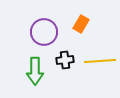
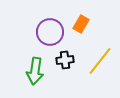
purple circle: moved 6 px right
yellow line: rotated 48 degrees counterclockwise
green arrow: rotated 8 degrees clockwise
